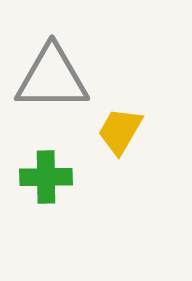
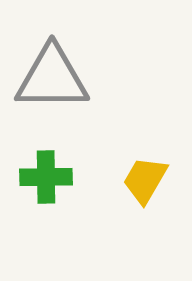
yellow trapezoid: moved 25 px right, 49 px down
